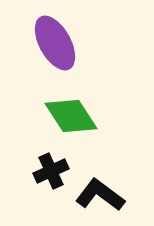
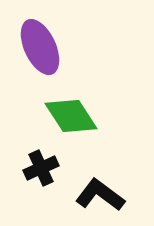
purple ellipse: moved 15 px left, 4 px down; rotated 4 degrees clockwise
black cross: moved 10 px left, 3 px up
